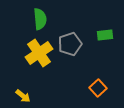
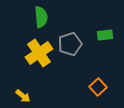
green semicircle: moved 1 px right, 2 px up
orange square: moved 1 px up
